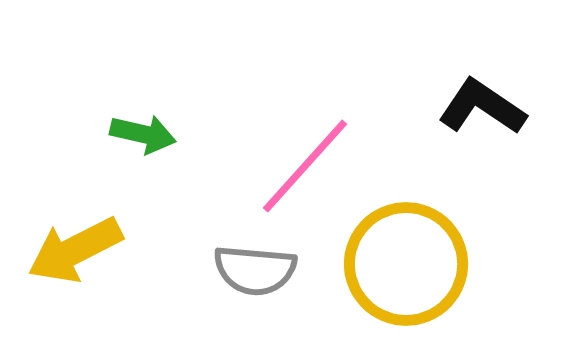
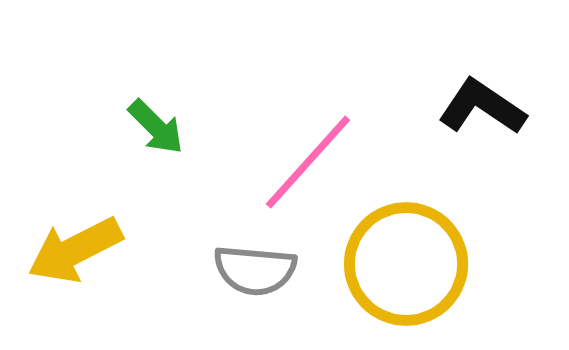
green arrow: moved 13 px right, 7 px up; rotated 32 degrees clockwise
pink line: moved 3 px right, 4 px up
